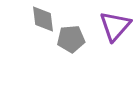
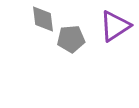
purple triangle: rotated 16 degrees clockwise
